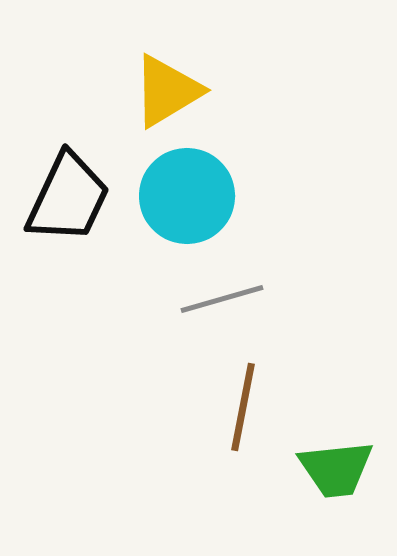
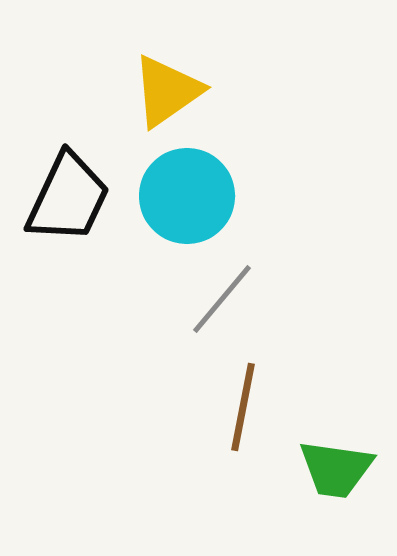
yellow triangle: rotated 4 degrees counterclockwise
gray line: rotated 34 degrees counterclockwise
green trapezoid: rotated 14 degrees clockwise
